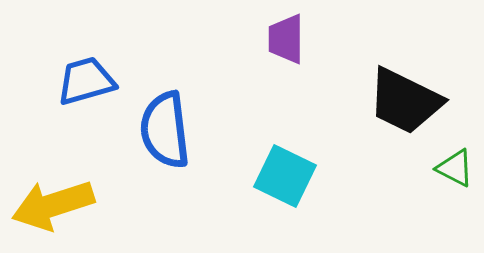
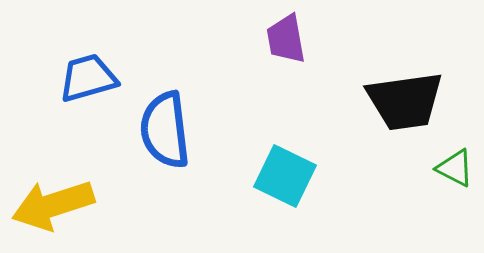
purple trapezoid: rotated 10 degrees counterclockwise
blue trapezoid: moved 2 px right, 3 px up
black trapezoid: rotated 34 degrees counterclockwise
